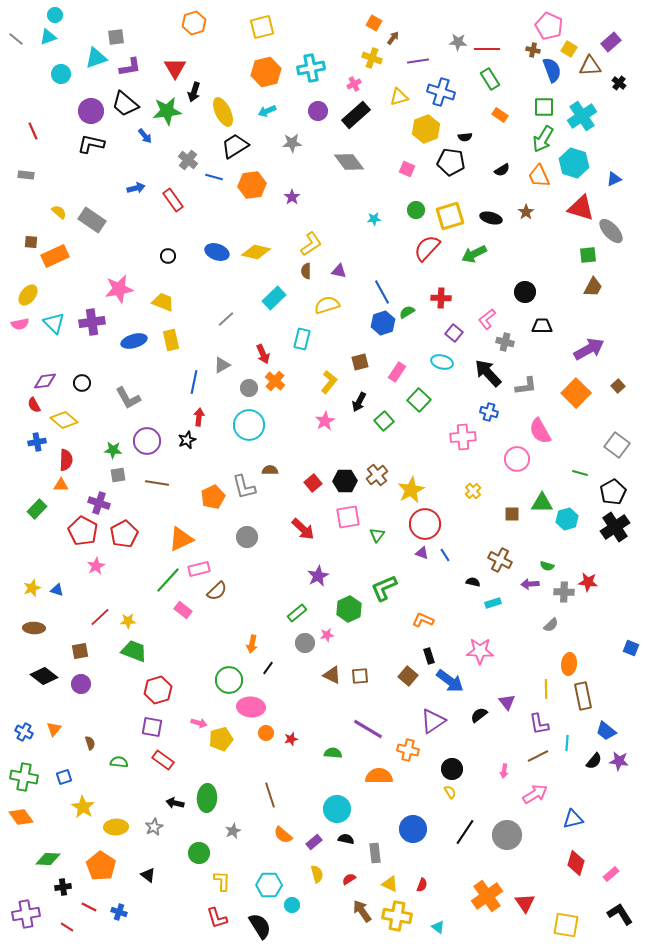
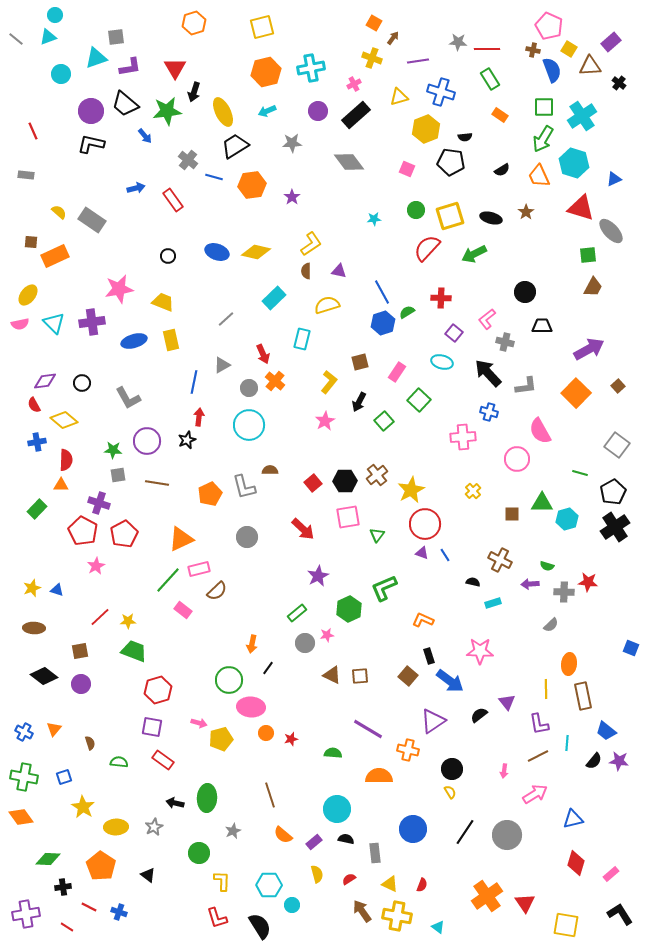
orange pentagon at (213, 497): moved 3 px left, 3 px up
